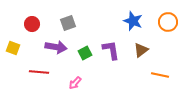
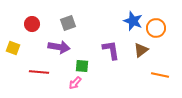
orange circle: moved 12 px left, 6 px down
purple arrow: moved 3 px right
green square: moved 3 px left, 13 px down; rotated 32 degrees clockwise
